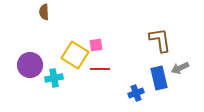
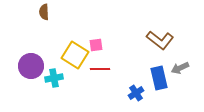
brown L-shape: rotated 136 degrees clockwise
purple circle: moved 1 px right, 1 px down
blue cross: rotated 14 degrees counterclockwise
